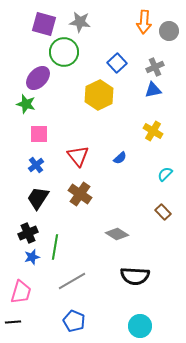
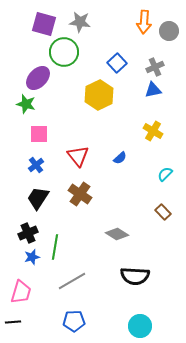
blue pentagon: rotated 25 degrees counterclockwise
